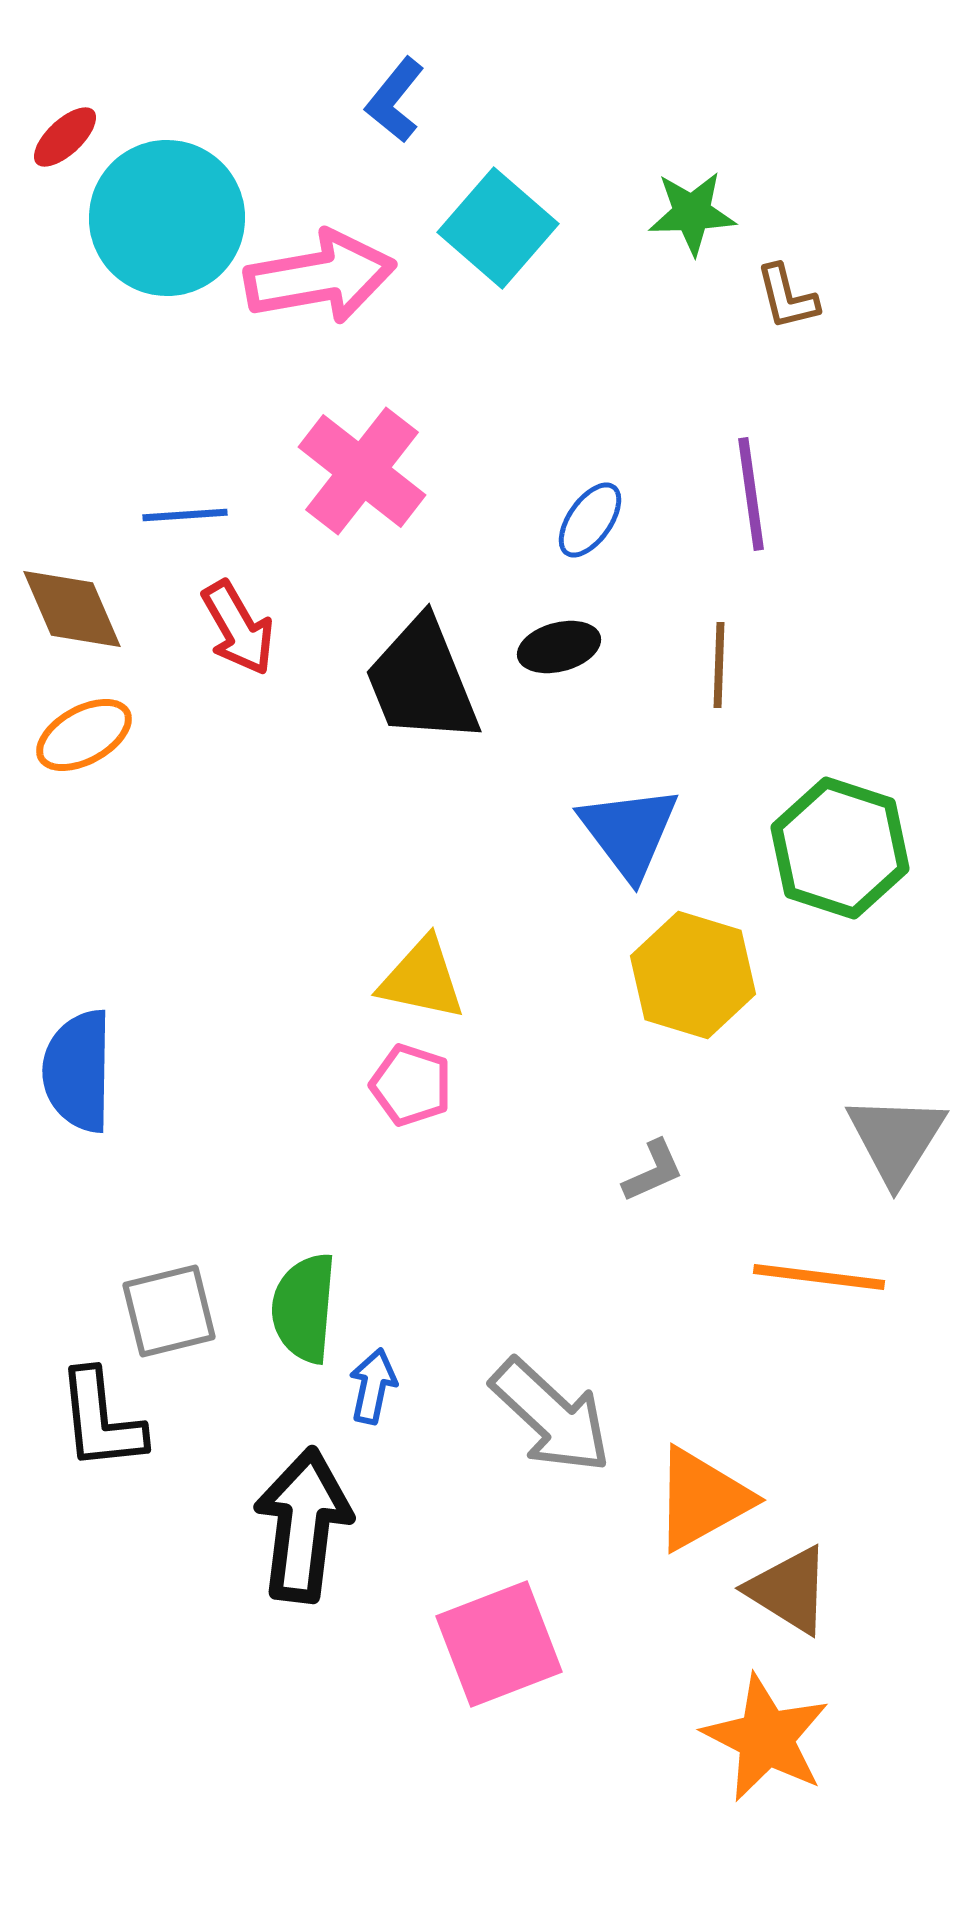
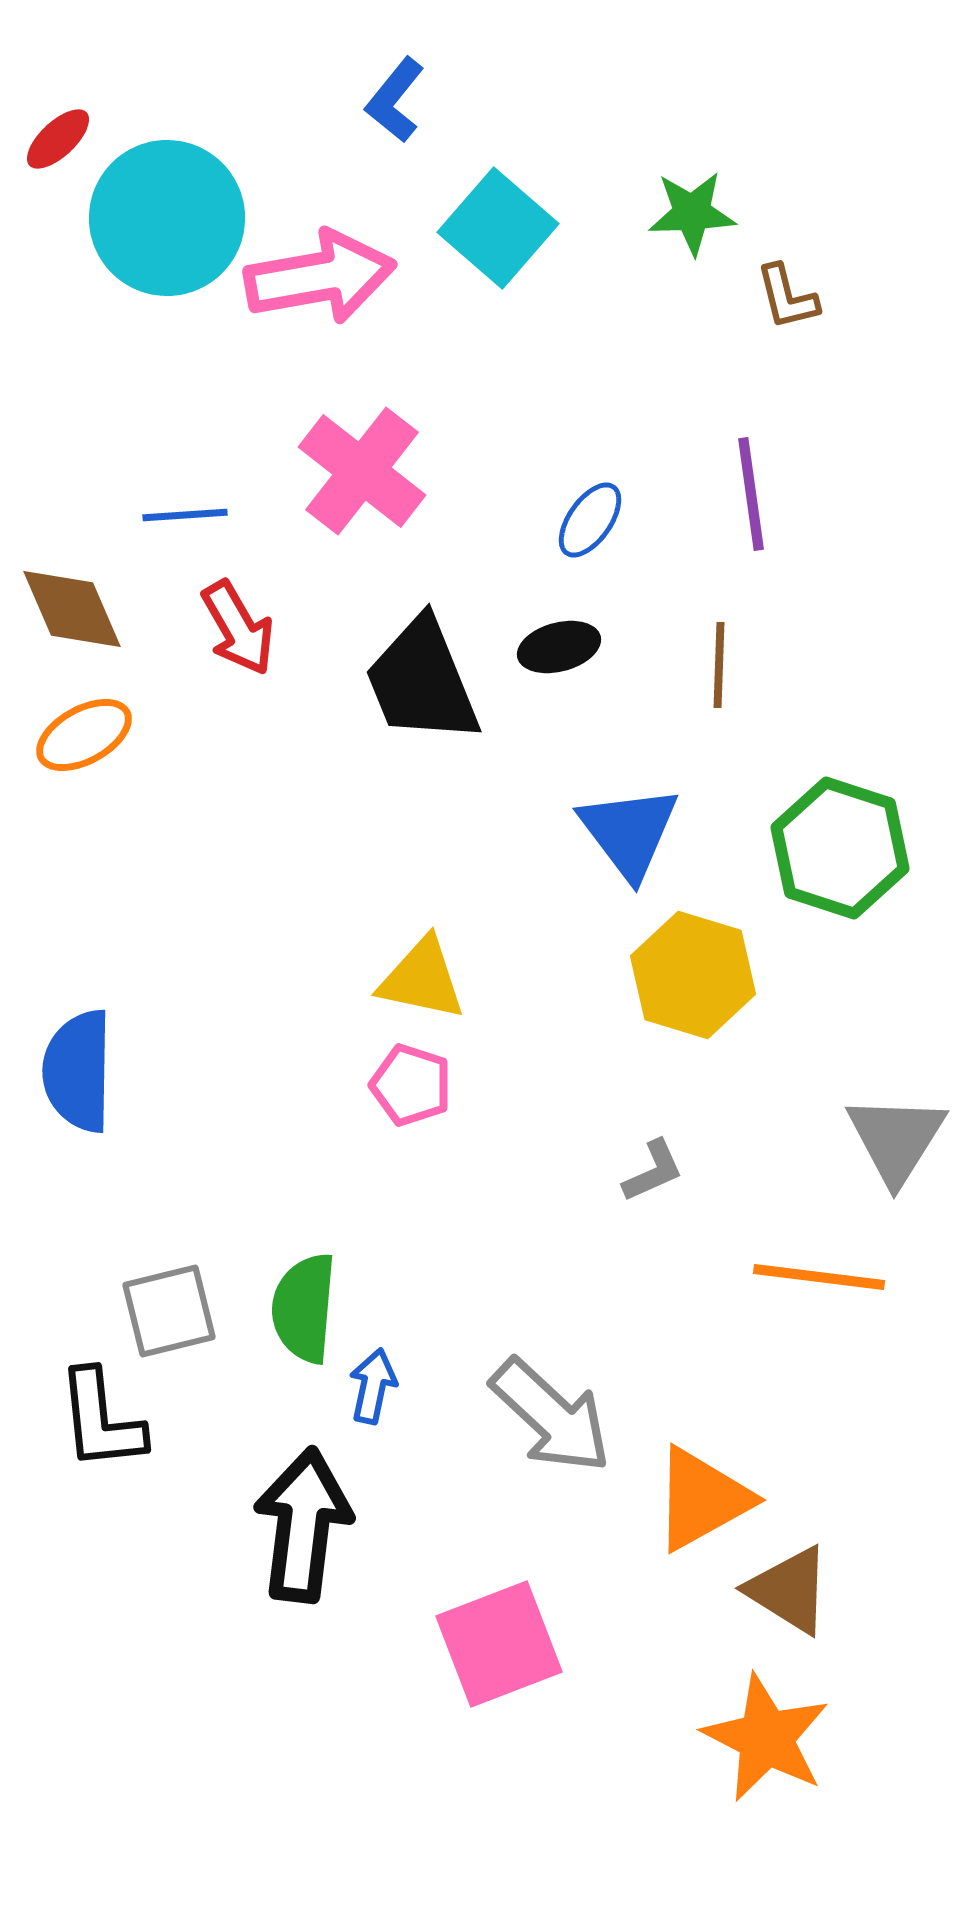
red ellipse: moved 7 px left, 2 px down
